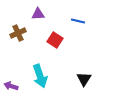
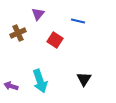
purple triangle: rotated 48 degrees counterclockwise
cyan arrow: moved 5 px down
